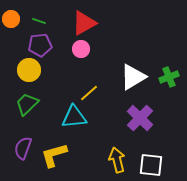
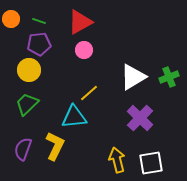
red triangle: moved 4 px left, 1 px up
purple pentagon: moved 1 px left, 1 px up
pink circle: moved 3 px right, 1 px down
purple semicircle: moved 1 px down
yellow L-shape: moved 1 px right, 9 px up; rotated 132 degrees clockwise
white square: moved 2 px up; rotated 15 degrees counterclockwise
